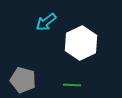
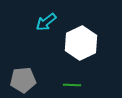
gray pentagon: rotated 20 degrees counterclockwise
